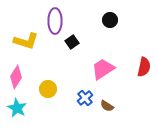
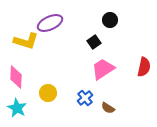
purple ellipse: moved 5 px left, 2 px down; rotated 65 degrees clockwise
black square: moved 22 px right
pink diamond: rotated 30 degrees counterclockwise
yellow circle: moved 4 px down
brown semicircle: moved 1 px right, 2 px down
